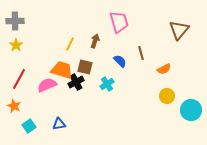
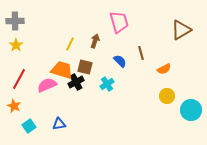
brown triangle: moved 2 px right; rotated 20 degrees clockwise
